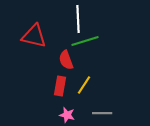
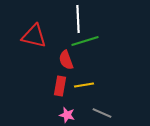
yellow line: rotated 48 degrees clockwise
gray line: rotated 24 degrees clockwise
